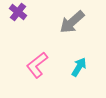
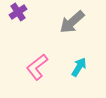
purple cross: rotated 18 degrees clockwise
pink L-shape: moved 2 px down
